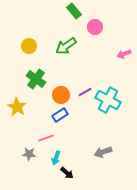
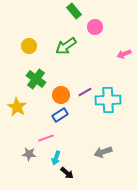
cyan cross: rotated 30 degrees counterclockwise
